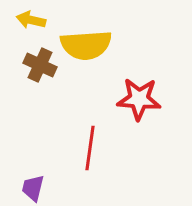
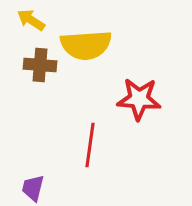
yellow arrow: rotated 20 degrees clockwise
brown cross: rotated 20 degrees counterclockwise
red line: moved 3 px up
